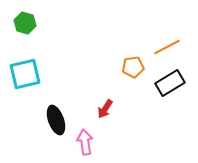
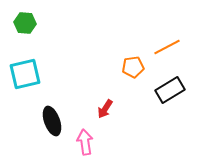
green hexagon: rotated 10 degrees counterclockwise
black rectangle: moved 7 px down
black ellipse: moved 4 px left, 1 px down
